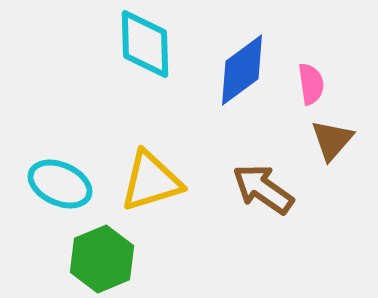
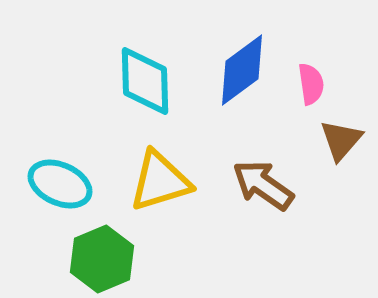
cyan diamond: moved 37 px down
brown triangle: moved 9 px right
yellow triangle: moved 9 px right
brown arrow: moved 4 px up
